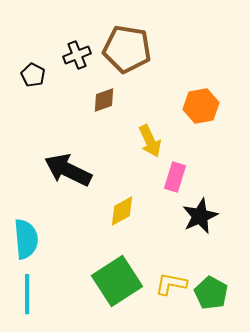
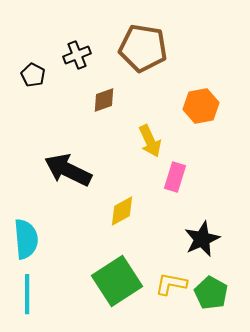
brown pentagon: moved 16 px right, 1 px up
black star: moved 2 px right, 23 px down
